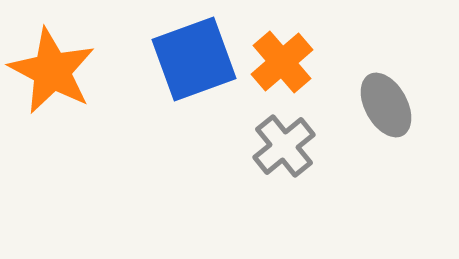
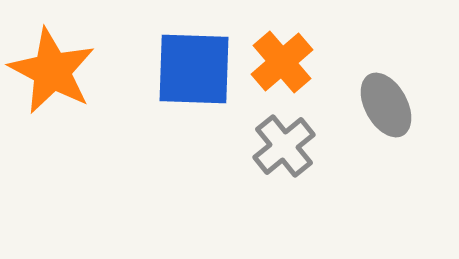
blue square: moved 10 px down; rotated 22 degrees clockwise
